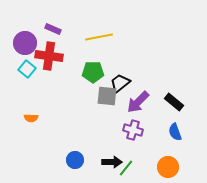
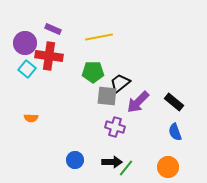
purple cross: moved 18 px left, 3 px up
